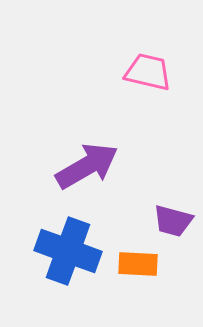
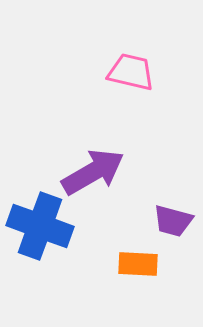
pink trapezoid: moved 17 px left
purple arrow: moved 6 px right, 6 px down
blue cross: moved 28 px left, 25 px up
